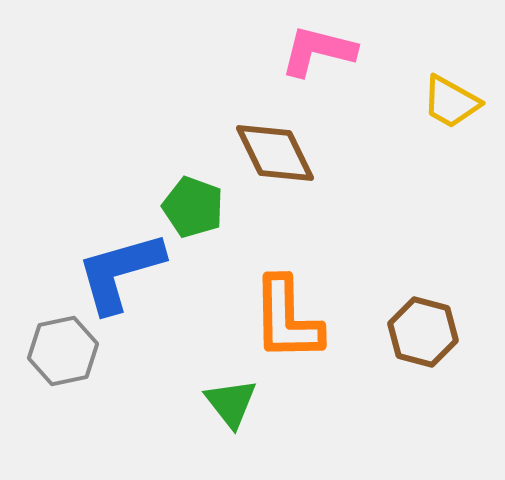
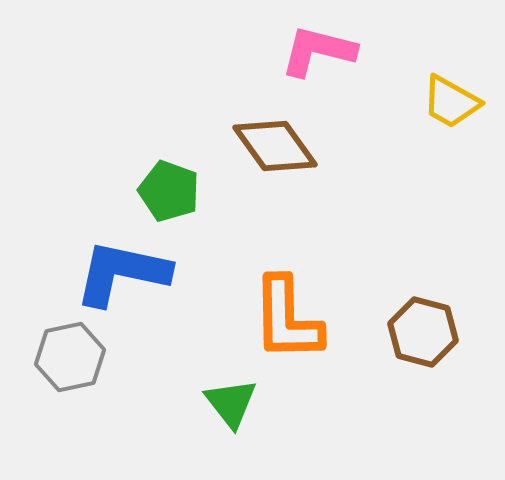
brown diamond: moved 7 px up; rotated 10 degrees counterclockwise
green pentagon: moved 24 px left, 16 px up
blue L-shape: moved 2 px right, 1 px down; rotated 28 degrees clockwise
gray hexagon: moved 7 px right, 6 px down
